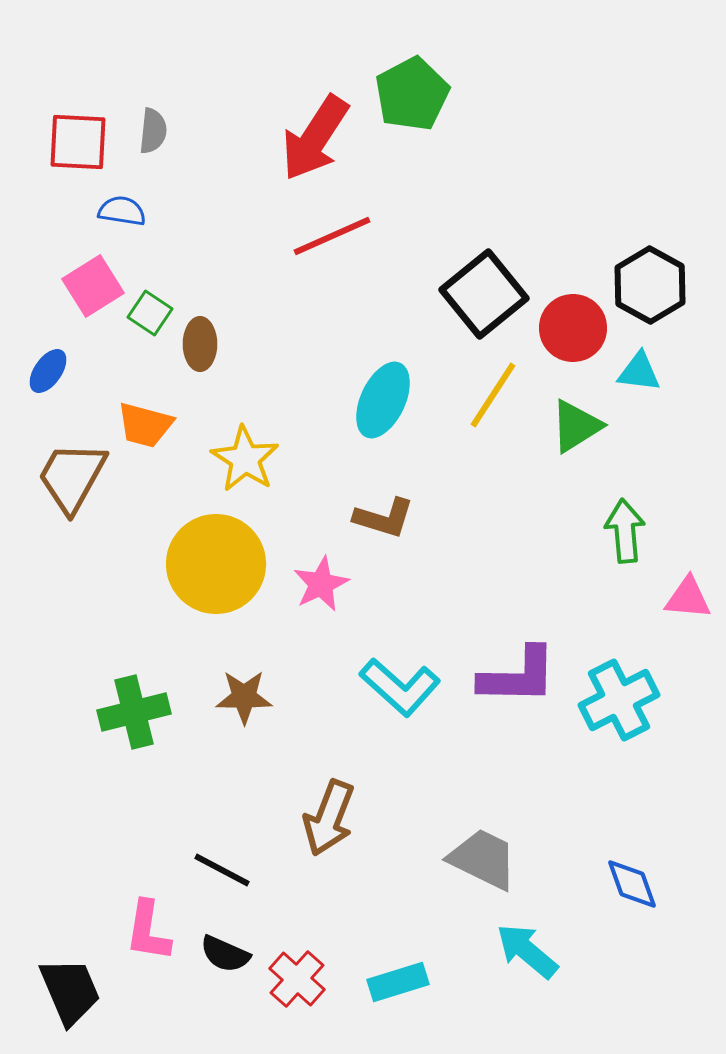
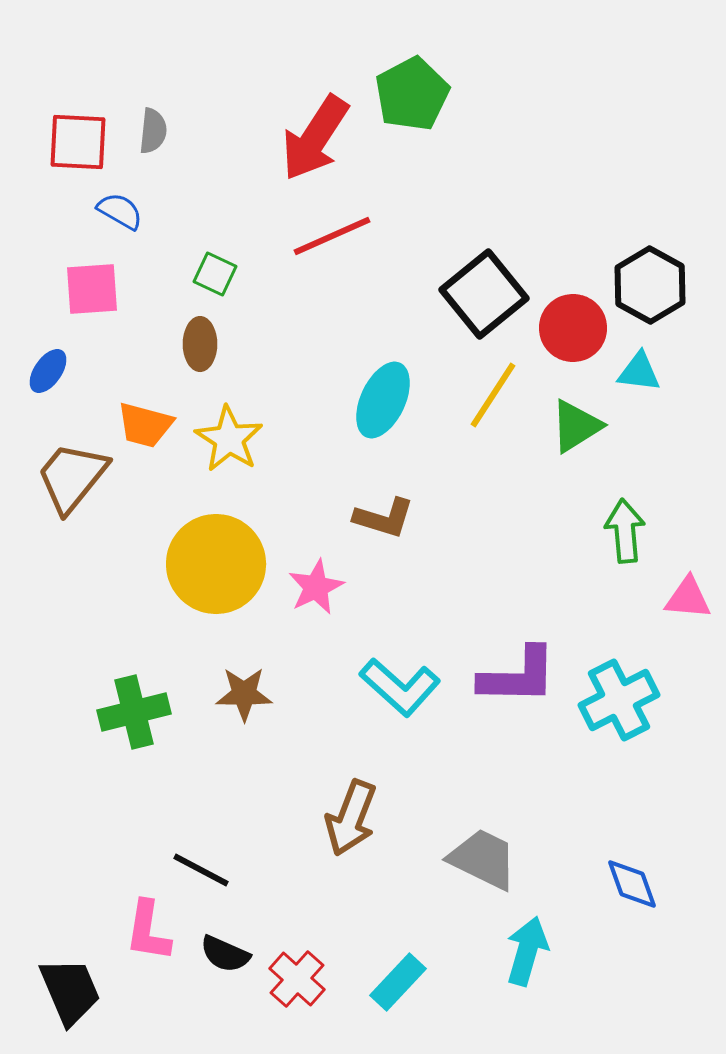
blue semicircle: moved 2 px left; rotated 21 degrees clockwise
pink square: moved 1 px left, 3 px down; rotated 28 degrees clockwise
green square: moved 65 px right, 39 px up; rotated 9 degrees counterclockwise
yellow star: moved 16 px left, 20 px up
brown trapezoid: rotated 10 degrees clockwise
pink star: moved 5 px left, 3 px down
brown star: moved 3 px up
brown arrow: moved 22 px right
black line: moved 21 px left
cyan arrow: rotated 66 degrees clockwise
cyan rectangle: rotated 30 degrees counterclockwise
